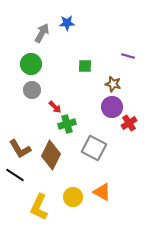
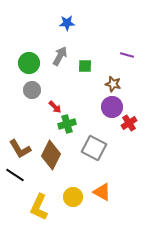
gray arrow: moved 18 px right, 23 px down
purple line: moved 1 px left, 1 px up
green circle: moved 2 px left, 1 px up
